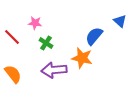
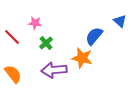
green cross: rotated 16 degrees clockwise
